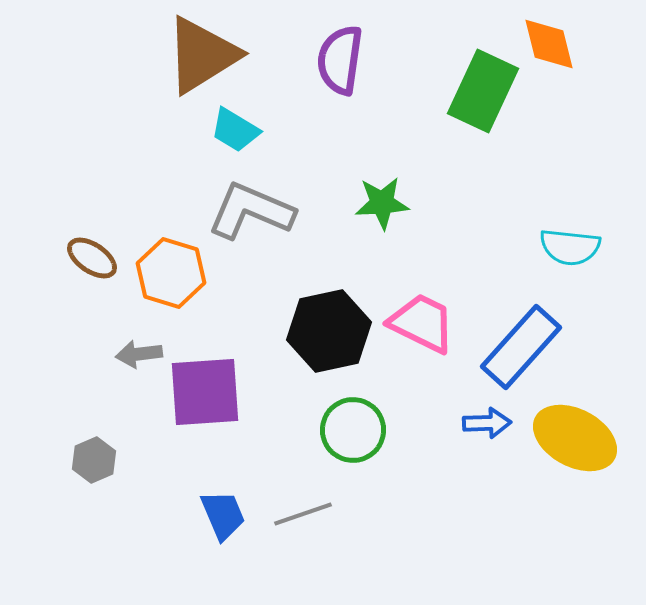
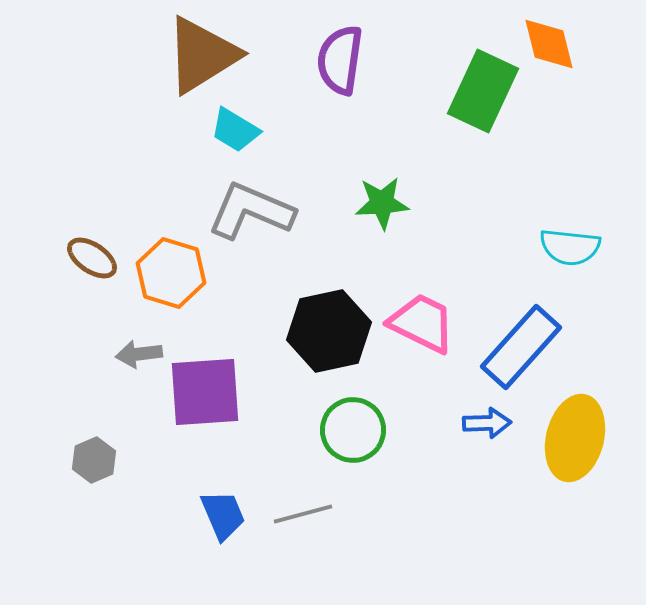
yellow ellipse: rotated 76 degrees clockwise
gray line: rotated 4 degrees clockwise
